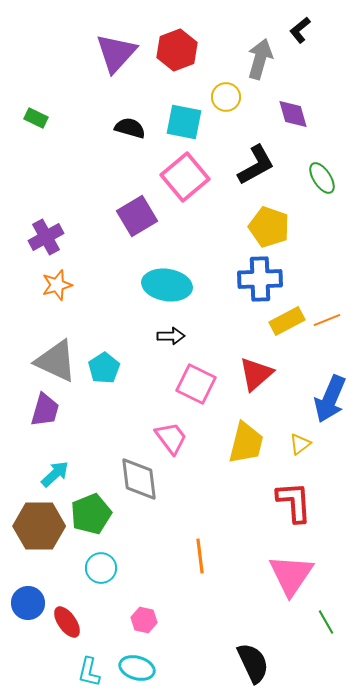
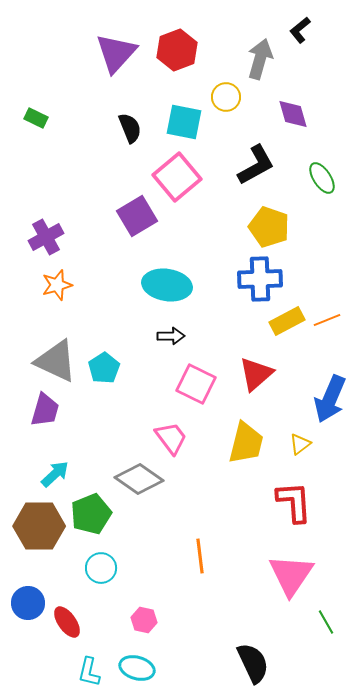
black semicircle at (130, 128): rotated 52 degrees clockwise
pink square at (185, 177): moved 8 px left
gray diamond at (139, 479): rotated 48 degrees counterclockwise
